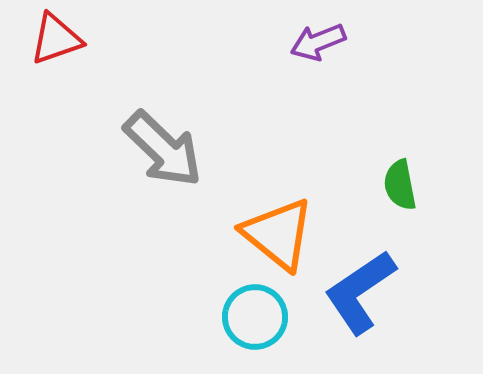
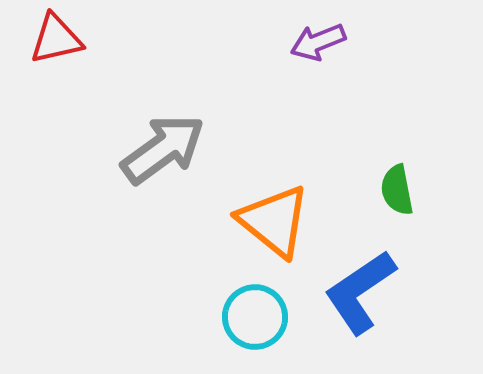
red triangle: rotated 6 degrees clockwise
gray arrow: rotated 80 degrees counterclockwise
green semicircle: moved 3 px left, 5 px down
orange triangle: moved 4 px left, 13 px up
